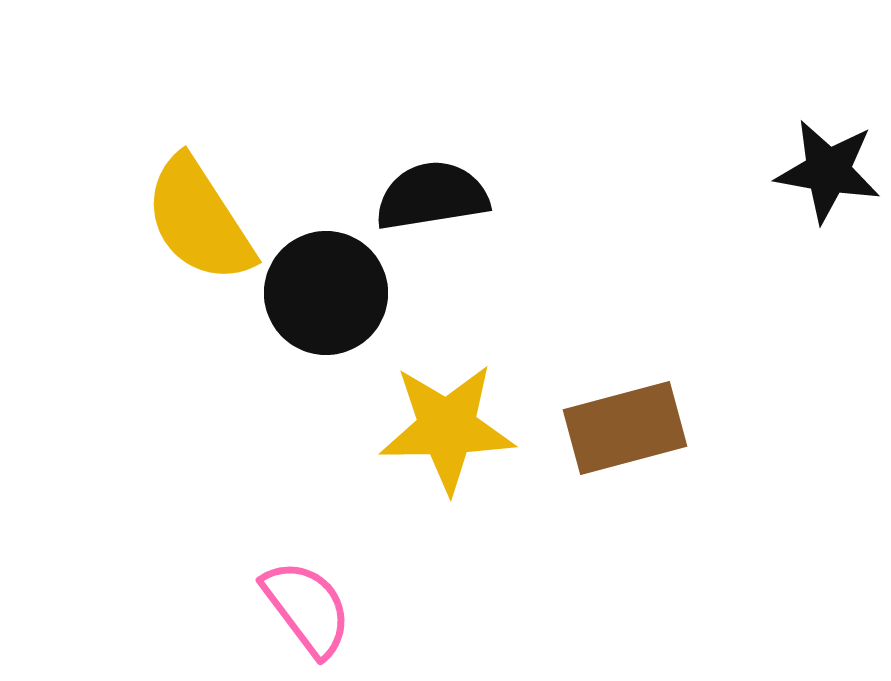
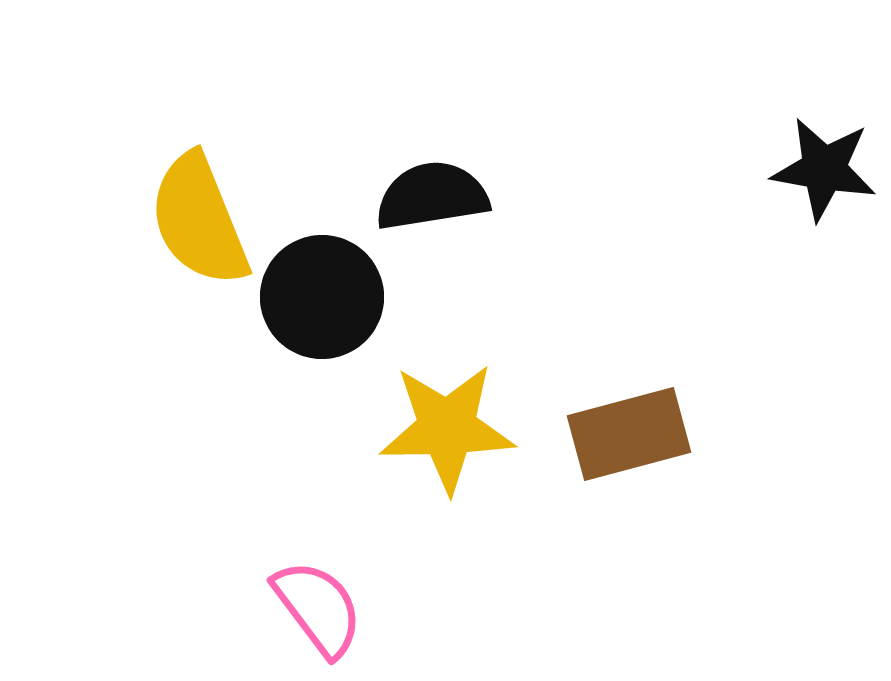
black star: moved 4 px left, 2 px up
yellow semicircle: rotated 11 degrees clockwise
black circle: moved 4 px left, 4 px down
brown rectangle: moved 4 px right, 6 px down
pink semicircle: moved 11 px right
